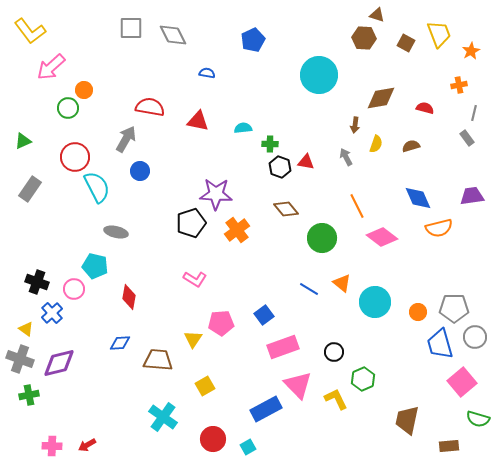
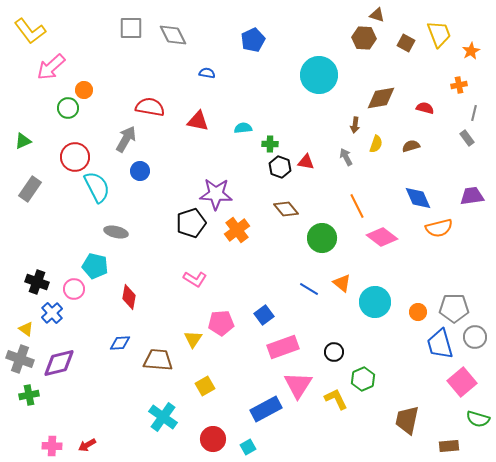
pink triangle at (298, 385): rotated 16 degrees clockwise
